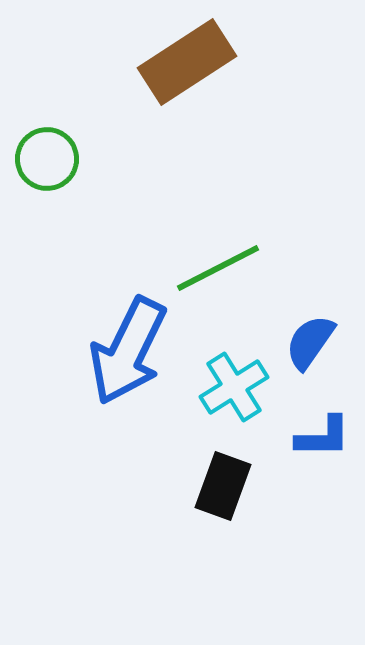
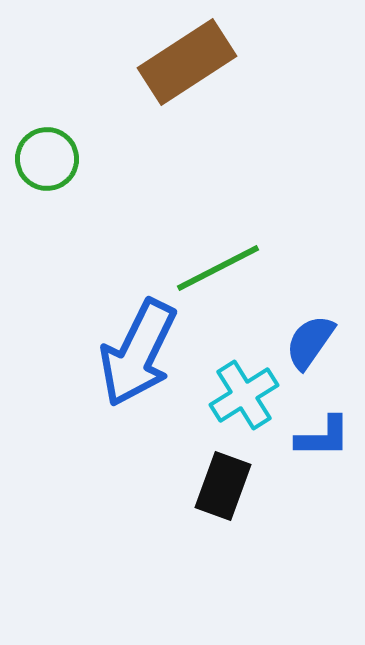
blue arrow: moved 10 px right, 2 px down
cyan cross: moved 10 px right, 8 px down
